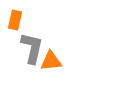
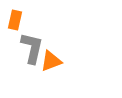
orange triangle: rotated 15 degrees counterclockwise
